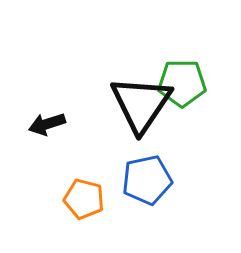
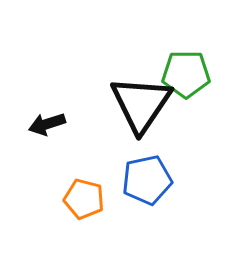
green pentagon: moved 4 px right, 9 px up
